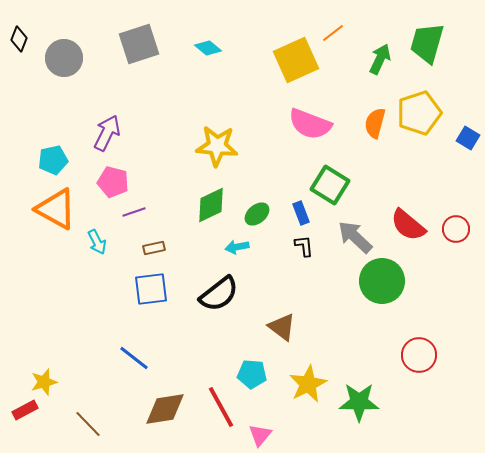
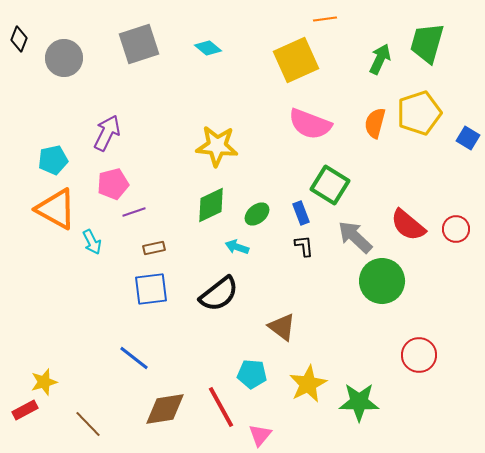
orange line at (333, 33): moved 8 px left, 14 px up; rotated 30 degrees clockwise
pink pentagon at (113, 182): moved 2 px down; rotated 28 degrees counterclockwise
cyan arrow at (97, 242): moved 5 px left
cyan arrow at (237, 247): rotated 30 degrees clockwise
